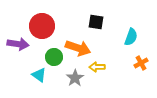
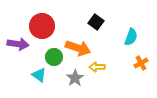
black square: rotated 28 degrees clockwise
